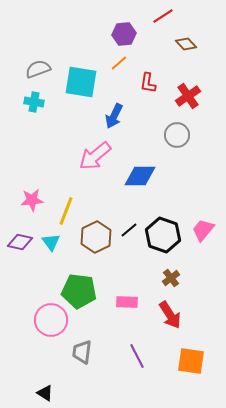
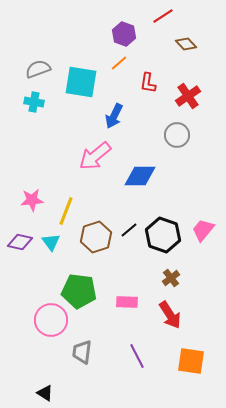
purple hexagon: rotated 25 degrees clockwise
brown hexagon: rotated 8 degrees clockwise
